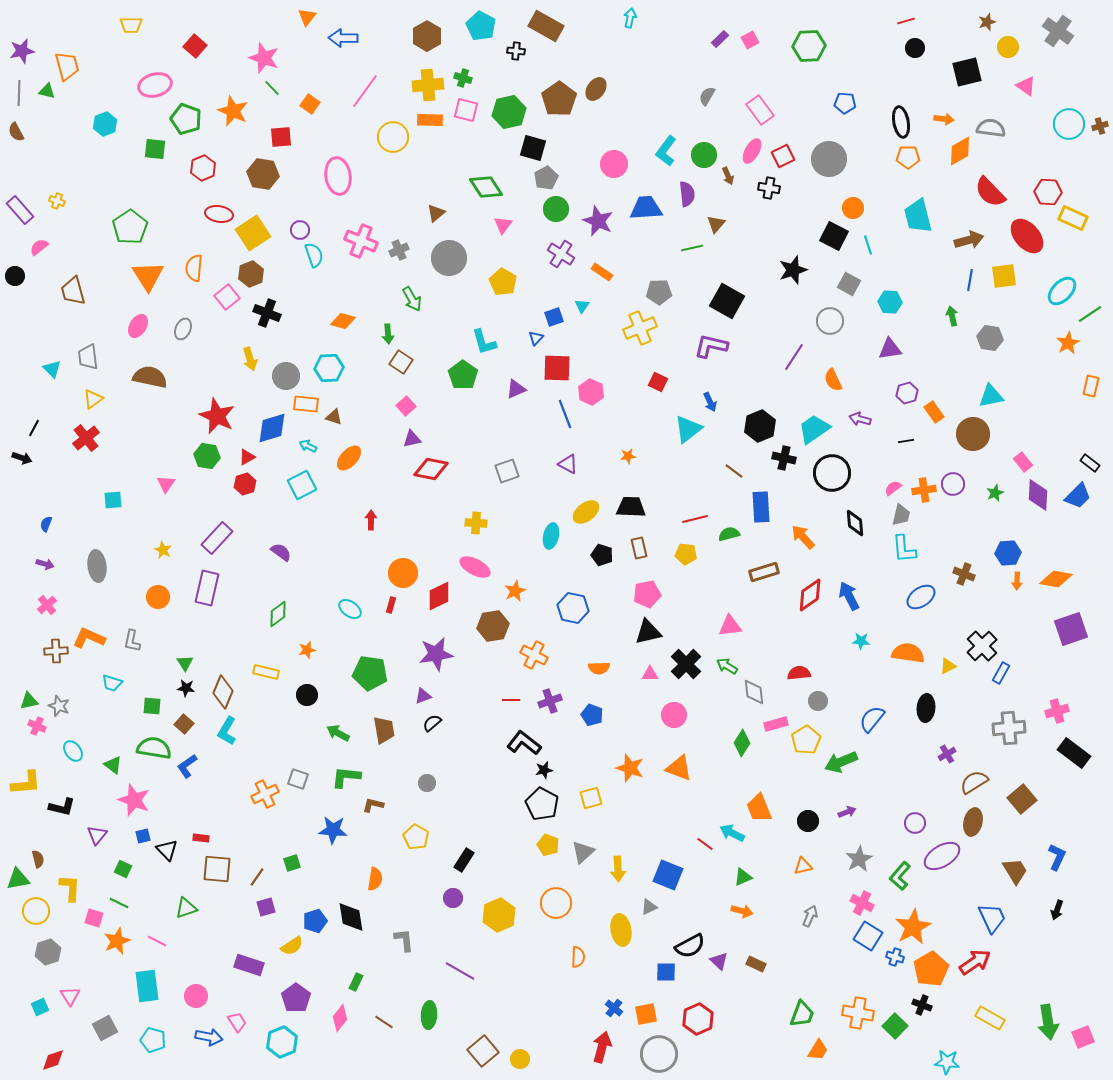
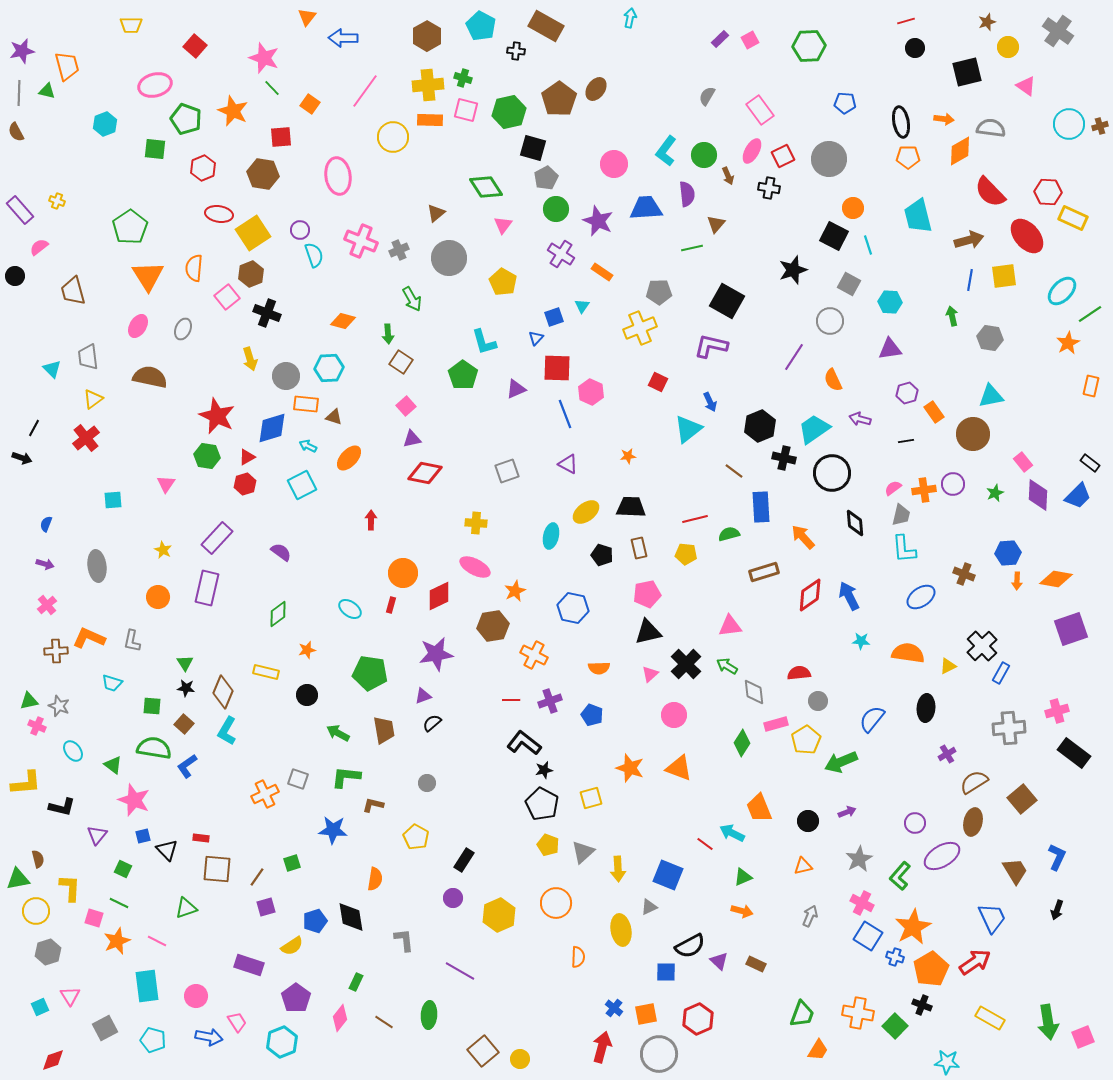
red diamond at (431, 469): moved 6 px left, 4 px down
pink triangle at (650, 674): rotated 42 degrees counterclockwise
